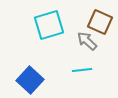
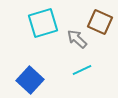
cyan square: moved 6 px left, 2 px up
gray arrow: moved 10 px left, 2 px up
cyan line: rotated 18 degrees counterclockwise
